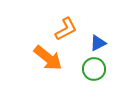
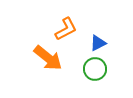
green circle: moved 1 px right
